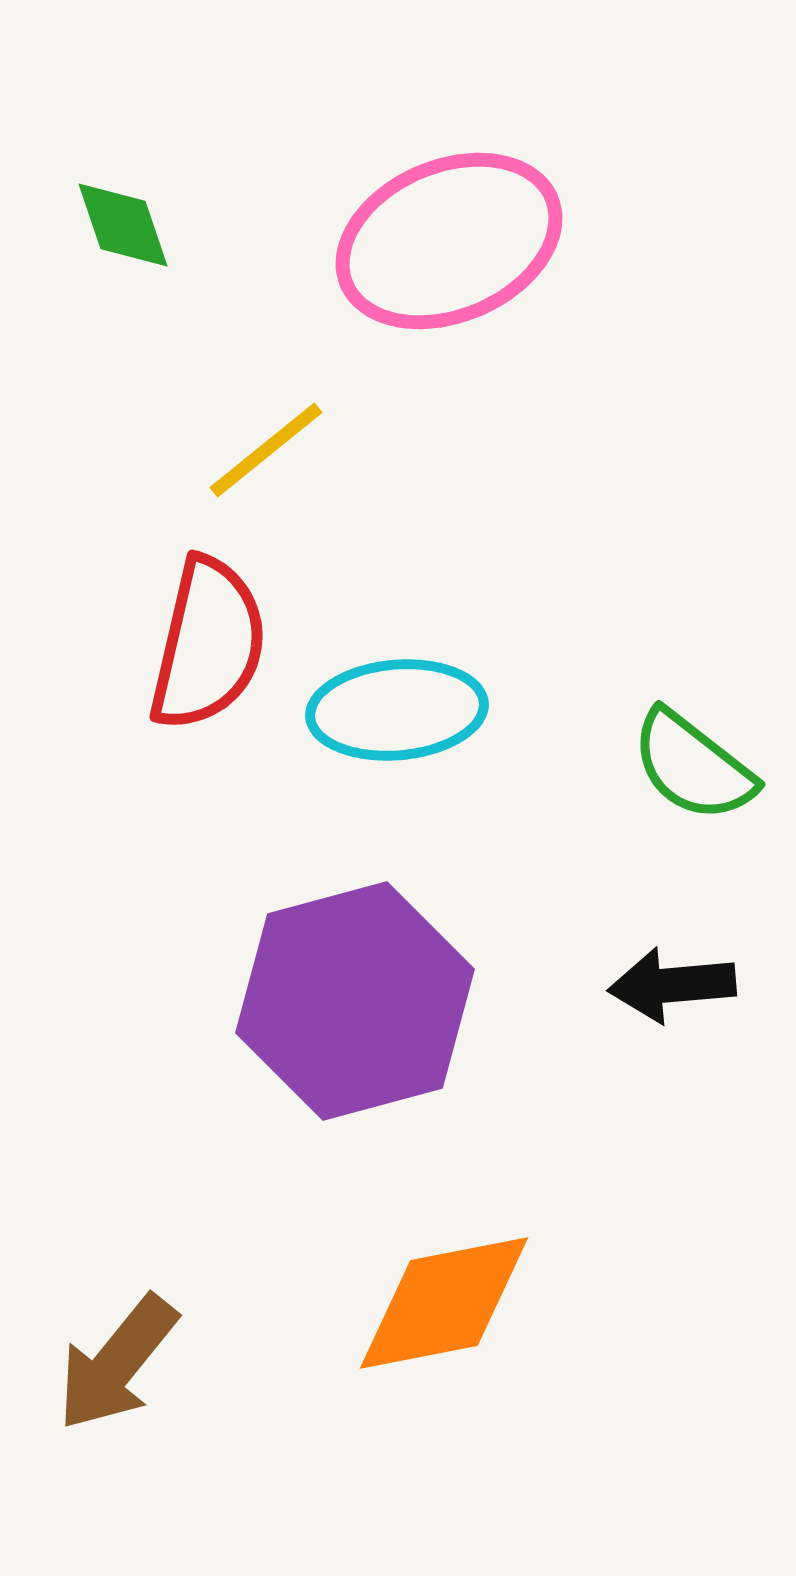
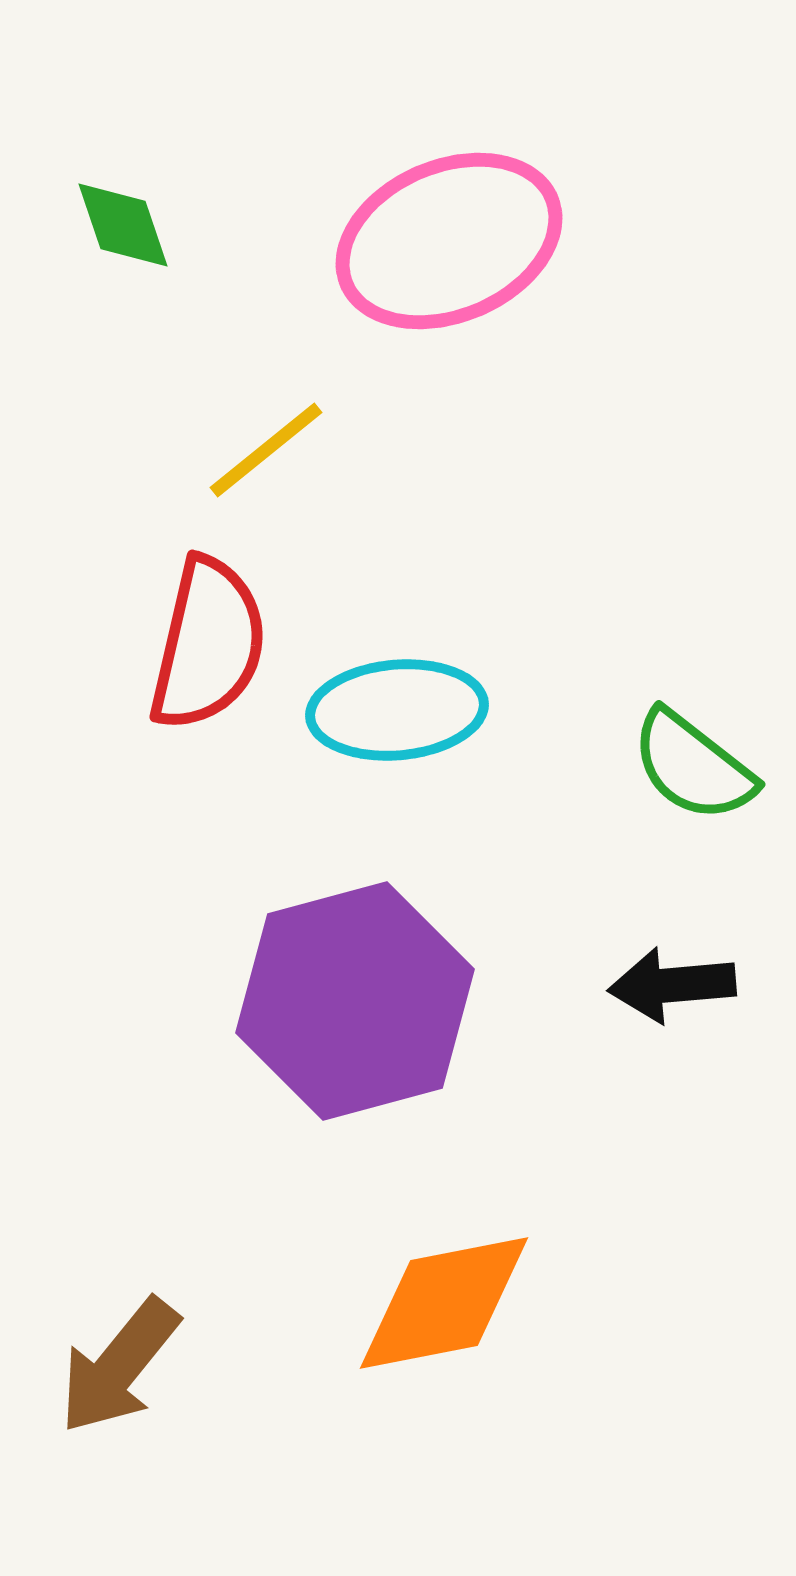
brown arrow: moved 2 px right, 3 px down
